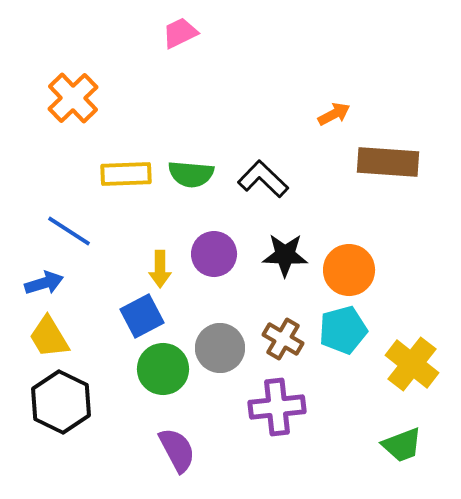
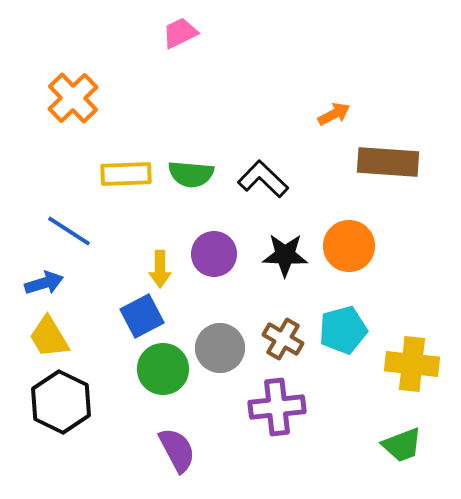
orange circle: moved 24 px up
yellow cross: rotated 32 degrees counterclockwise
